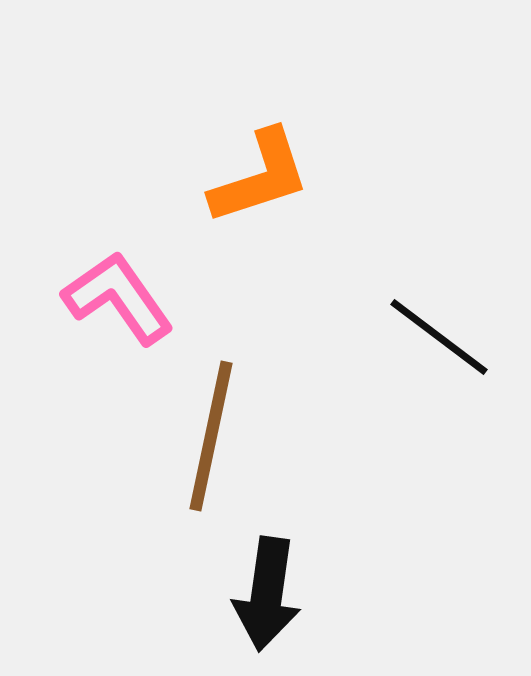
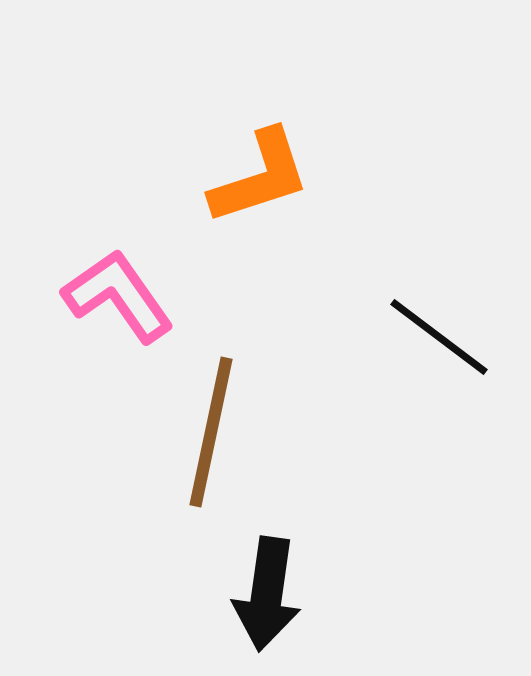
pink L-shape: moved 2 px up
brown line: moved 4 px up
